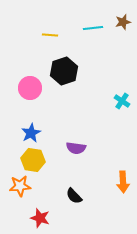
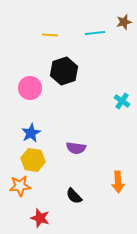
brown star: moved 1 px right
cyan line: moved 2 px right, 5 px down
orange arrow: moved 5 px left
